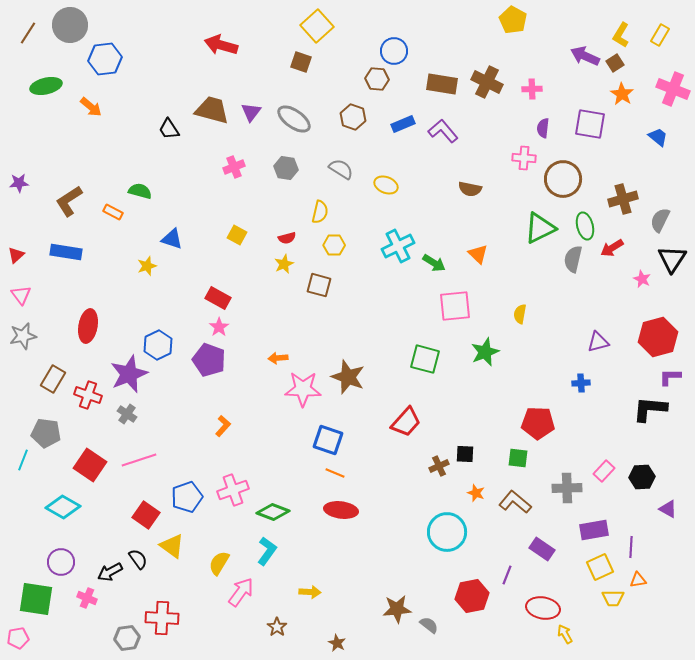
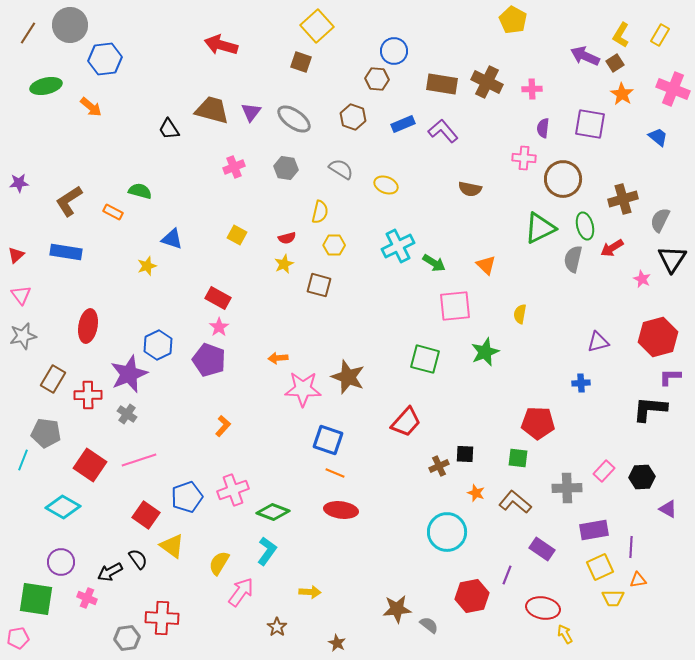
orange triangle at (478, 254): moved 8 px right, 11 px down
red cross at (88, 395): rotated 20 degrees counterclockwise
